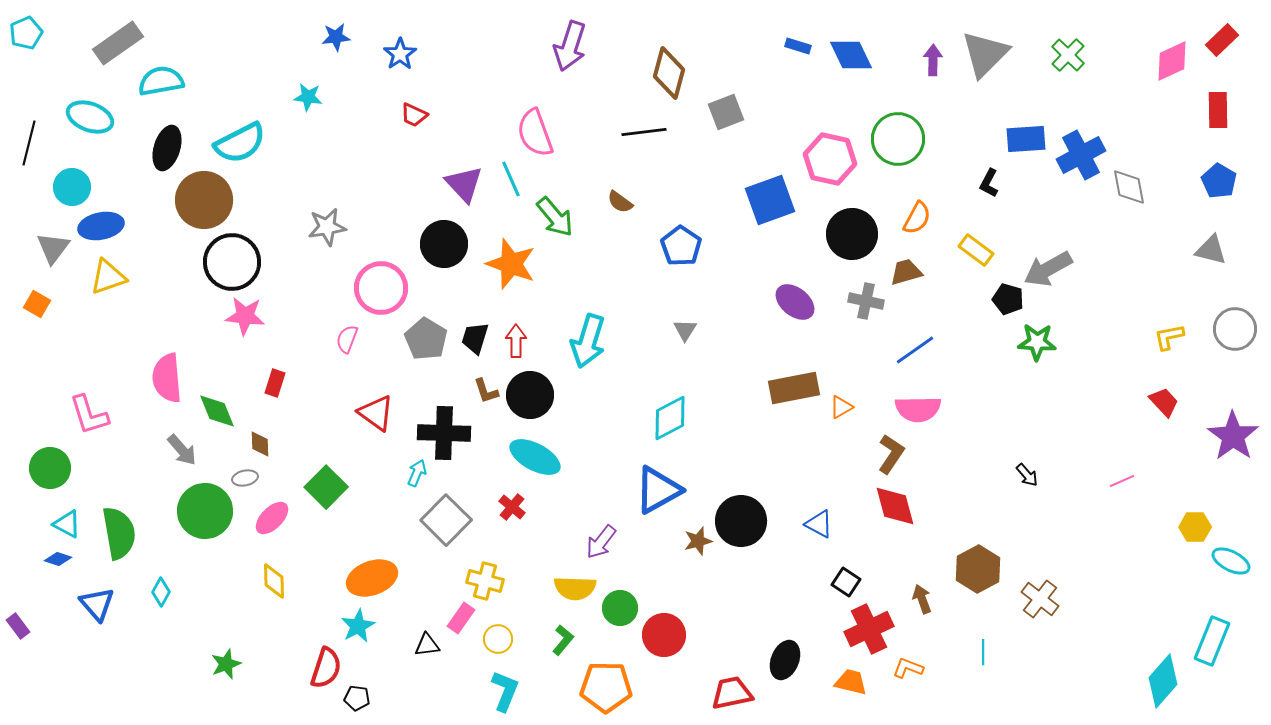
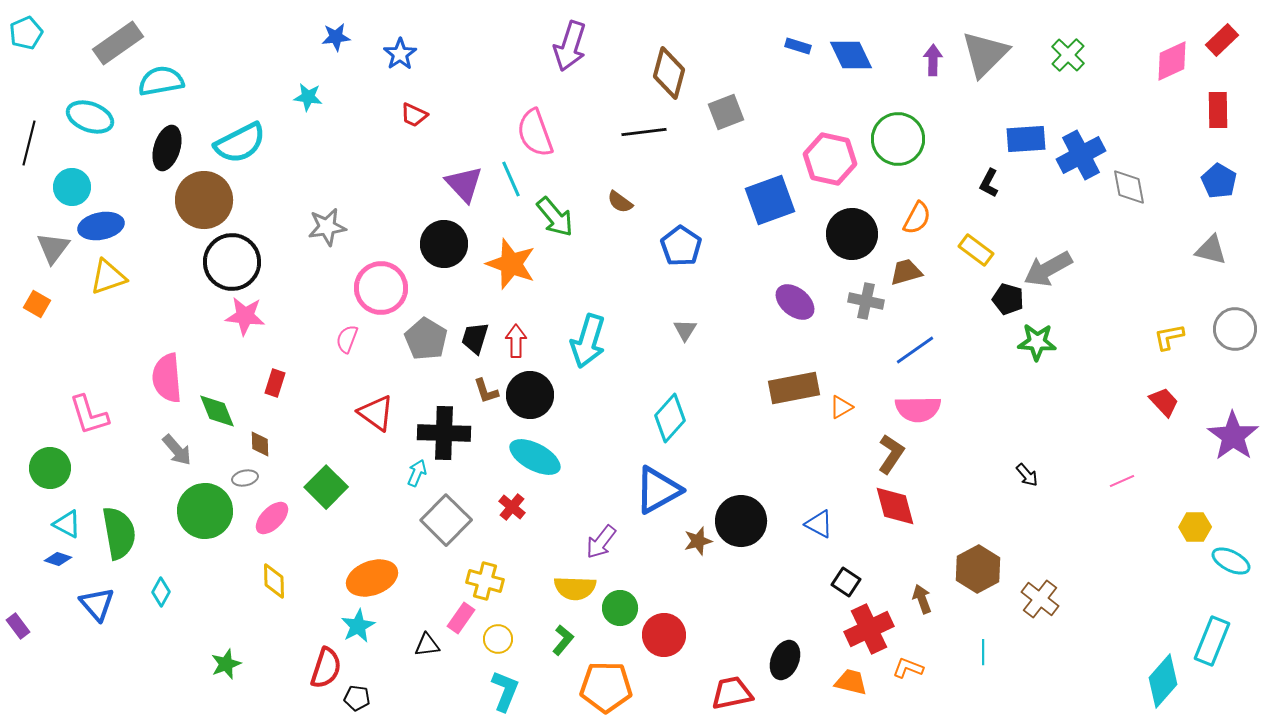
cyan diamond at (670, 418): rotated 21 degrees counterclockwise
gray arrow at (182, 450): moved 5 px left
